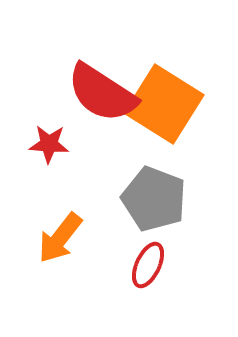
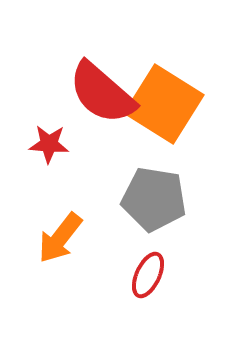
red semicircle: rotated 8 degrees clockwise
gray pentagon: rotated 12 degrees counterclockwise
red ellipse: moved 10 px down
